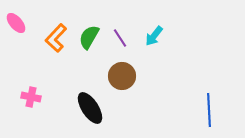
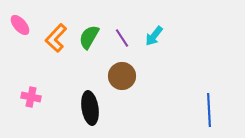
pink ellipse: moved 4 px right, 2 px down
purple line: moved 2 px right
black ellipse: rotated 24 degrees clockwise
